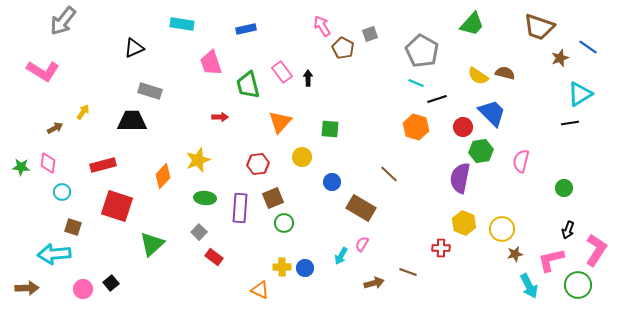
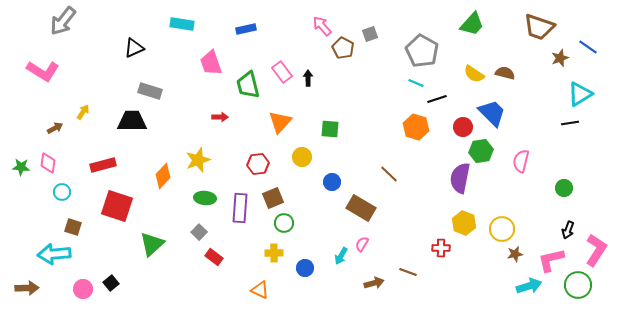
pink arrow at (322, 26): rotated 10 degrees counterclockwise
yellow semicircle at (478, 76): moved 4 px left, 2 px up
yellow cross at (282, 267): moved 8 px left, 14 px up
cyan arrow at (529, 286): rotated 80 degrees counterclockwise
